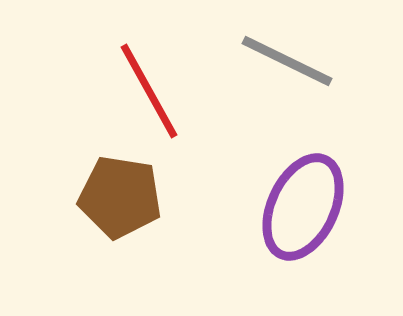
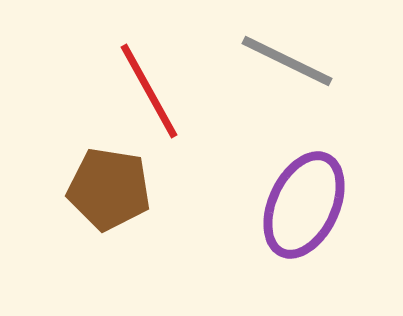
brown pentagon: moved 11 px left, 8 px up
purple ellipse: moved 1 px right, 2 px up
